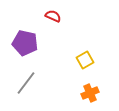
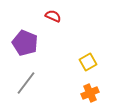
purple pentagon: rotated 10 degrees clockwise
yellow square: moved 3 px right, 2 px down
